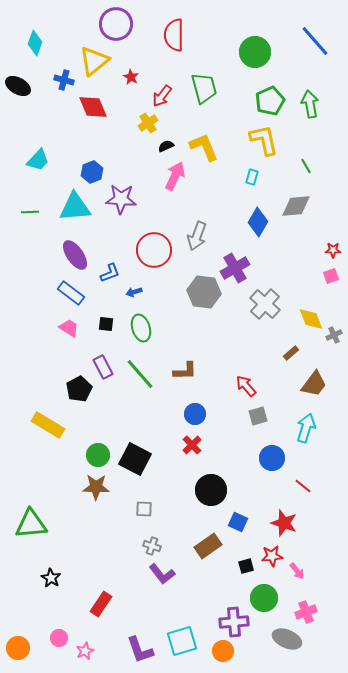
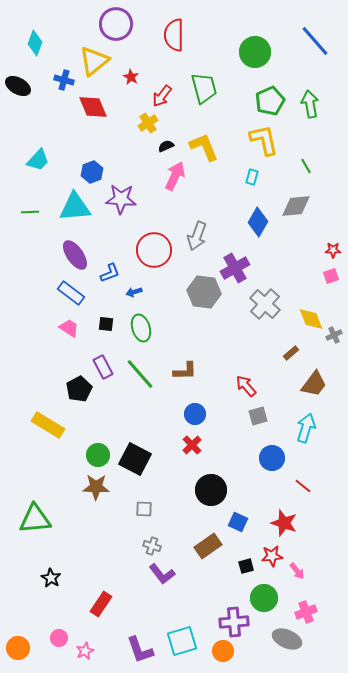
green triangle at (31, 524): moved 4 px right, 5 px up
